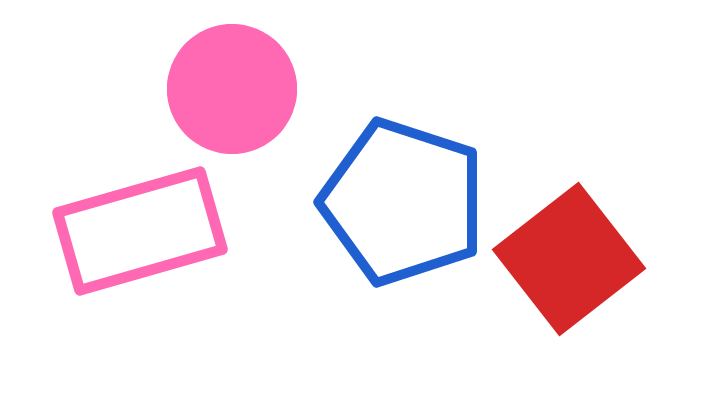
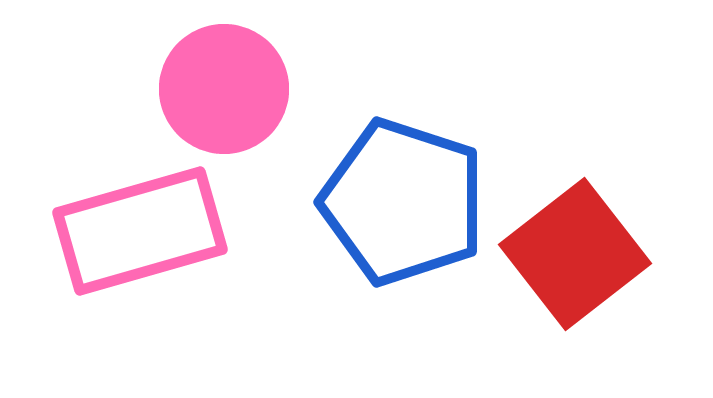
pink circle: moved 8 px left
red square: moved 6 px right, 5 px up
